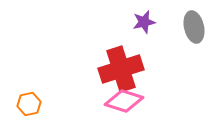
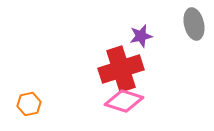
purple star: moved 3 px left, 14 px down
gray ellipse: moved 3 px up
